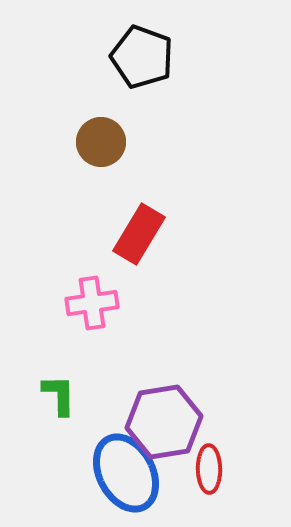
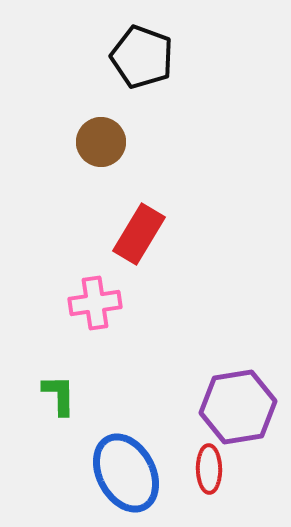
pink cross: moved 3 px right
purple hexagon: moved 74 px right, 15 px up
